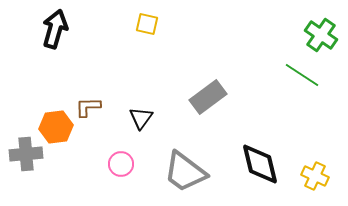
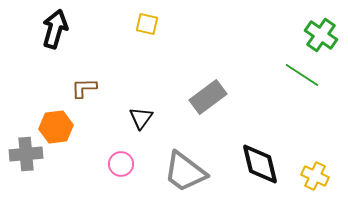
brown L-shape: moved 4 px left, 19 px up
